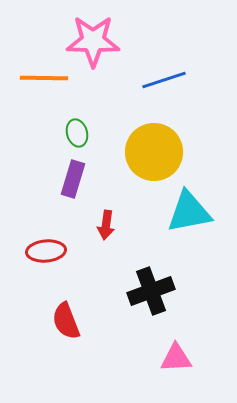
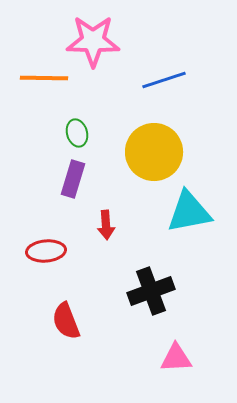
red arrow: rotated 12 degrees counterclockwise
